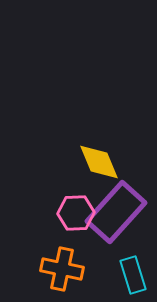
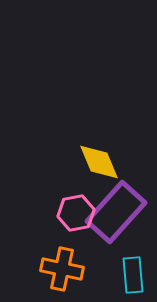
pink hexagon: rotated 9 degrees counterclockwise
cyan rectangle: rotated 12 degrees clockwise
